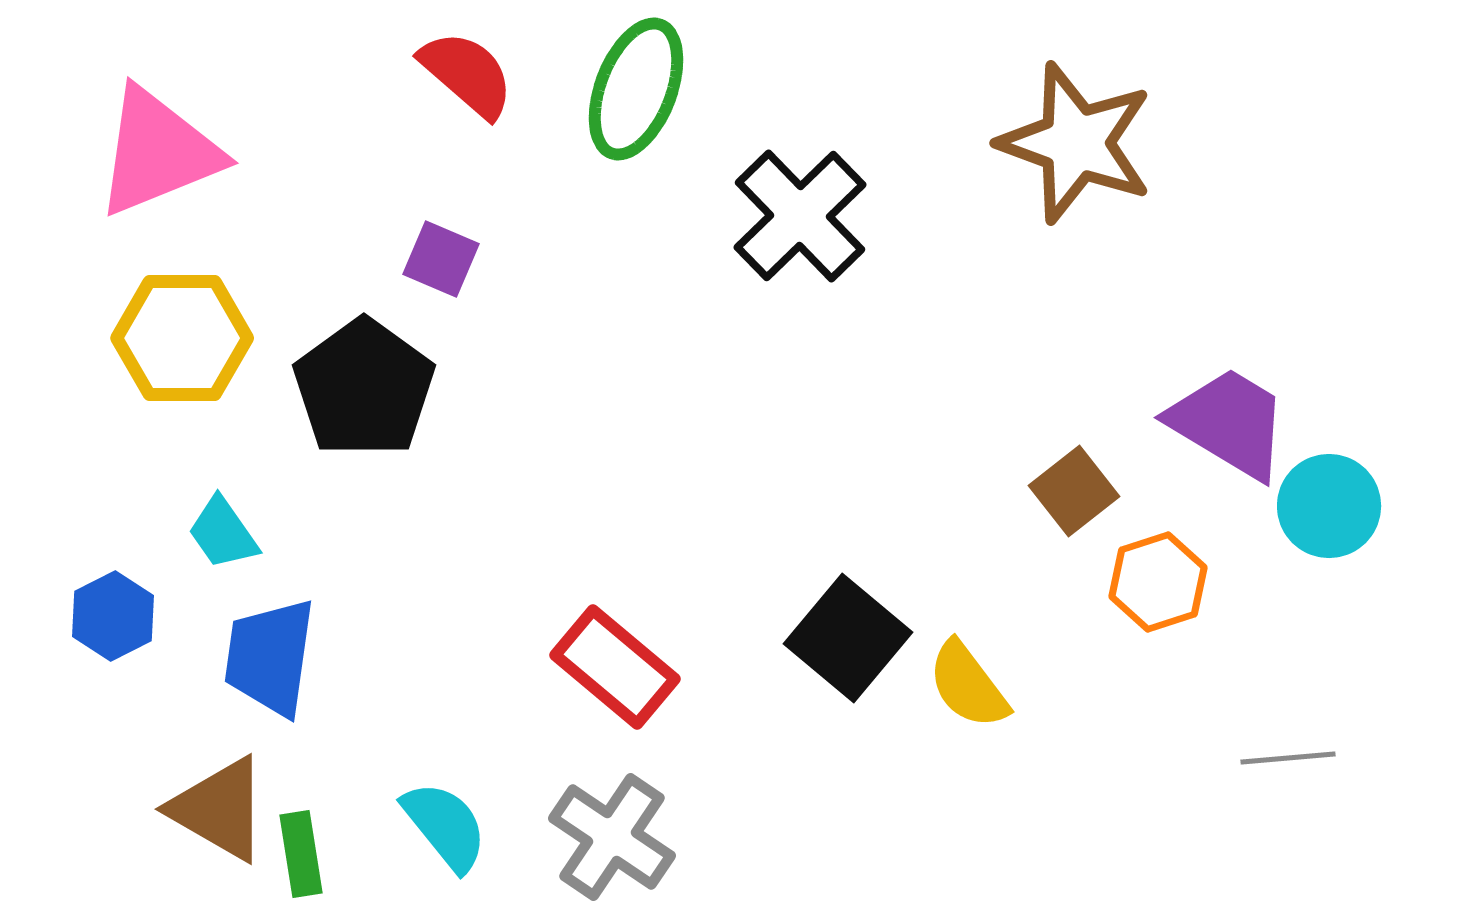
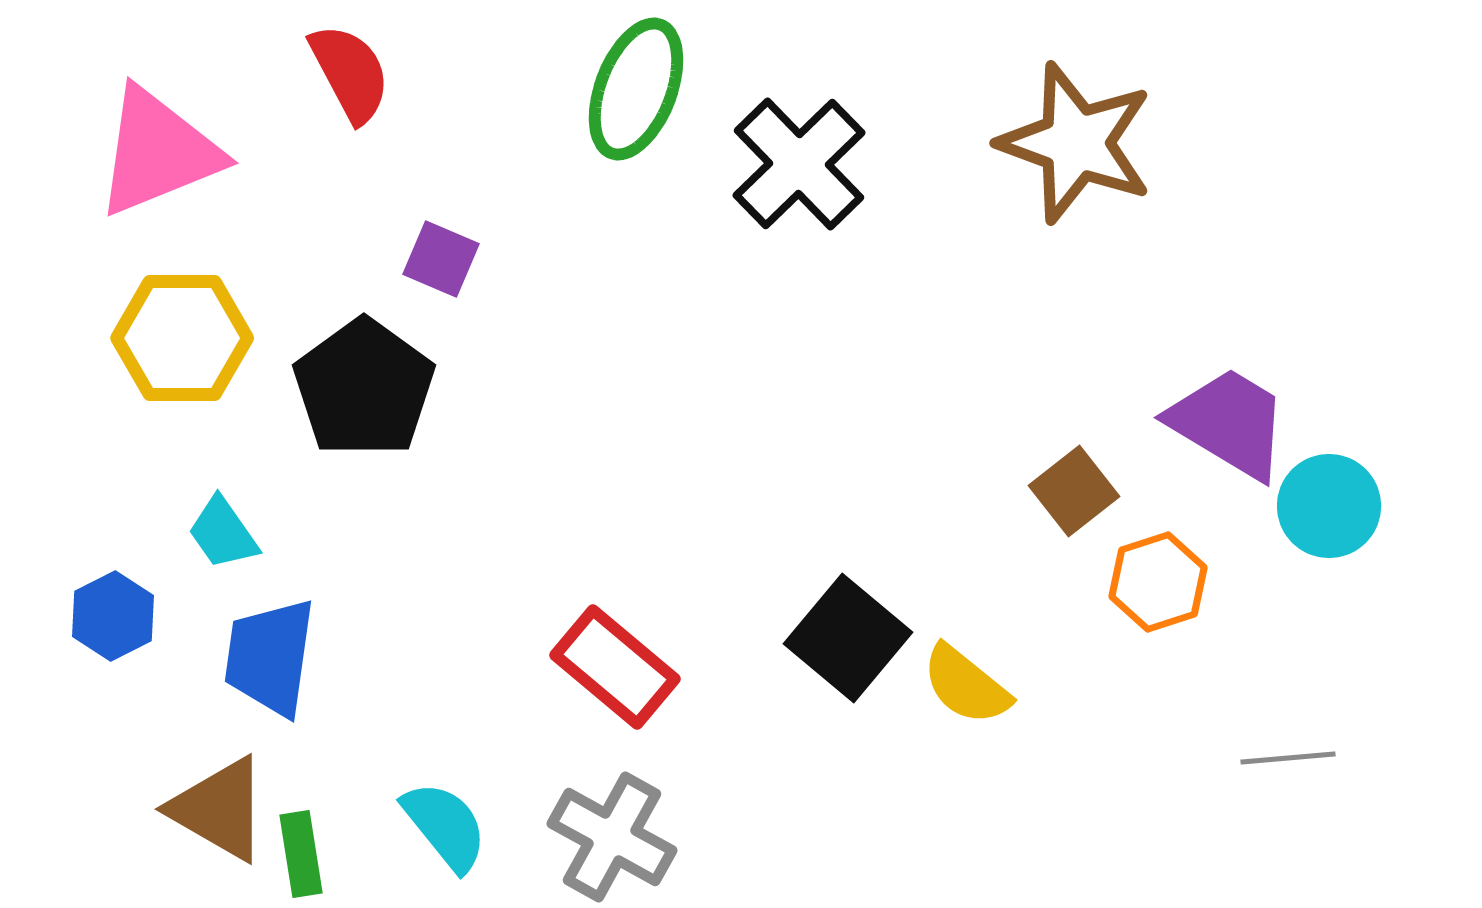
red semicircle: moved 117 px left, 1 px up; rotated 21 degrees clockwise
black cross: moved 1 px left, 52 px up
yellow semicircle: moved 2 px left; rotated 14 degrees counterclockwise
gray cross: rotated 5 degrees counterclockwise
